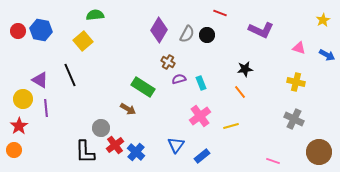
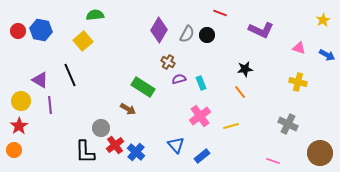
yellow cross: moved 2 px right
yellow circle: moved 2 px left, 2 px down
purple line: moved 4 px right, 3 px up
gray cross: moved 6 px left, 5 px down
blue triangle: rotated 18 degrees counterclockwise
brown circle: moved 1 px right, 1 px down
